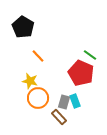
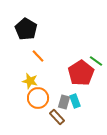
black pentagon: moved 3 px right, 2 px down
green line: moved 6 px right, 6 px down
red pentagon: rotated 15 degrees clockwise
brown rectangle: moved 2 px left
